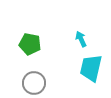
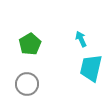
green pentagon: rotated 30 degrees clockwise
gray circle: moved 7 px left, 1 px down
